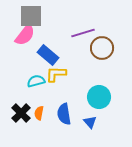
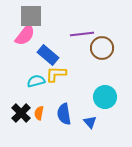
purple line: moved 1 px left, 1 px down; rotated 10 degrees clockwise
cyan circle: moved 6 px right
